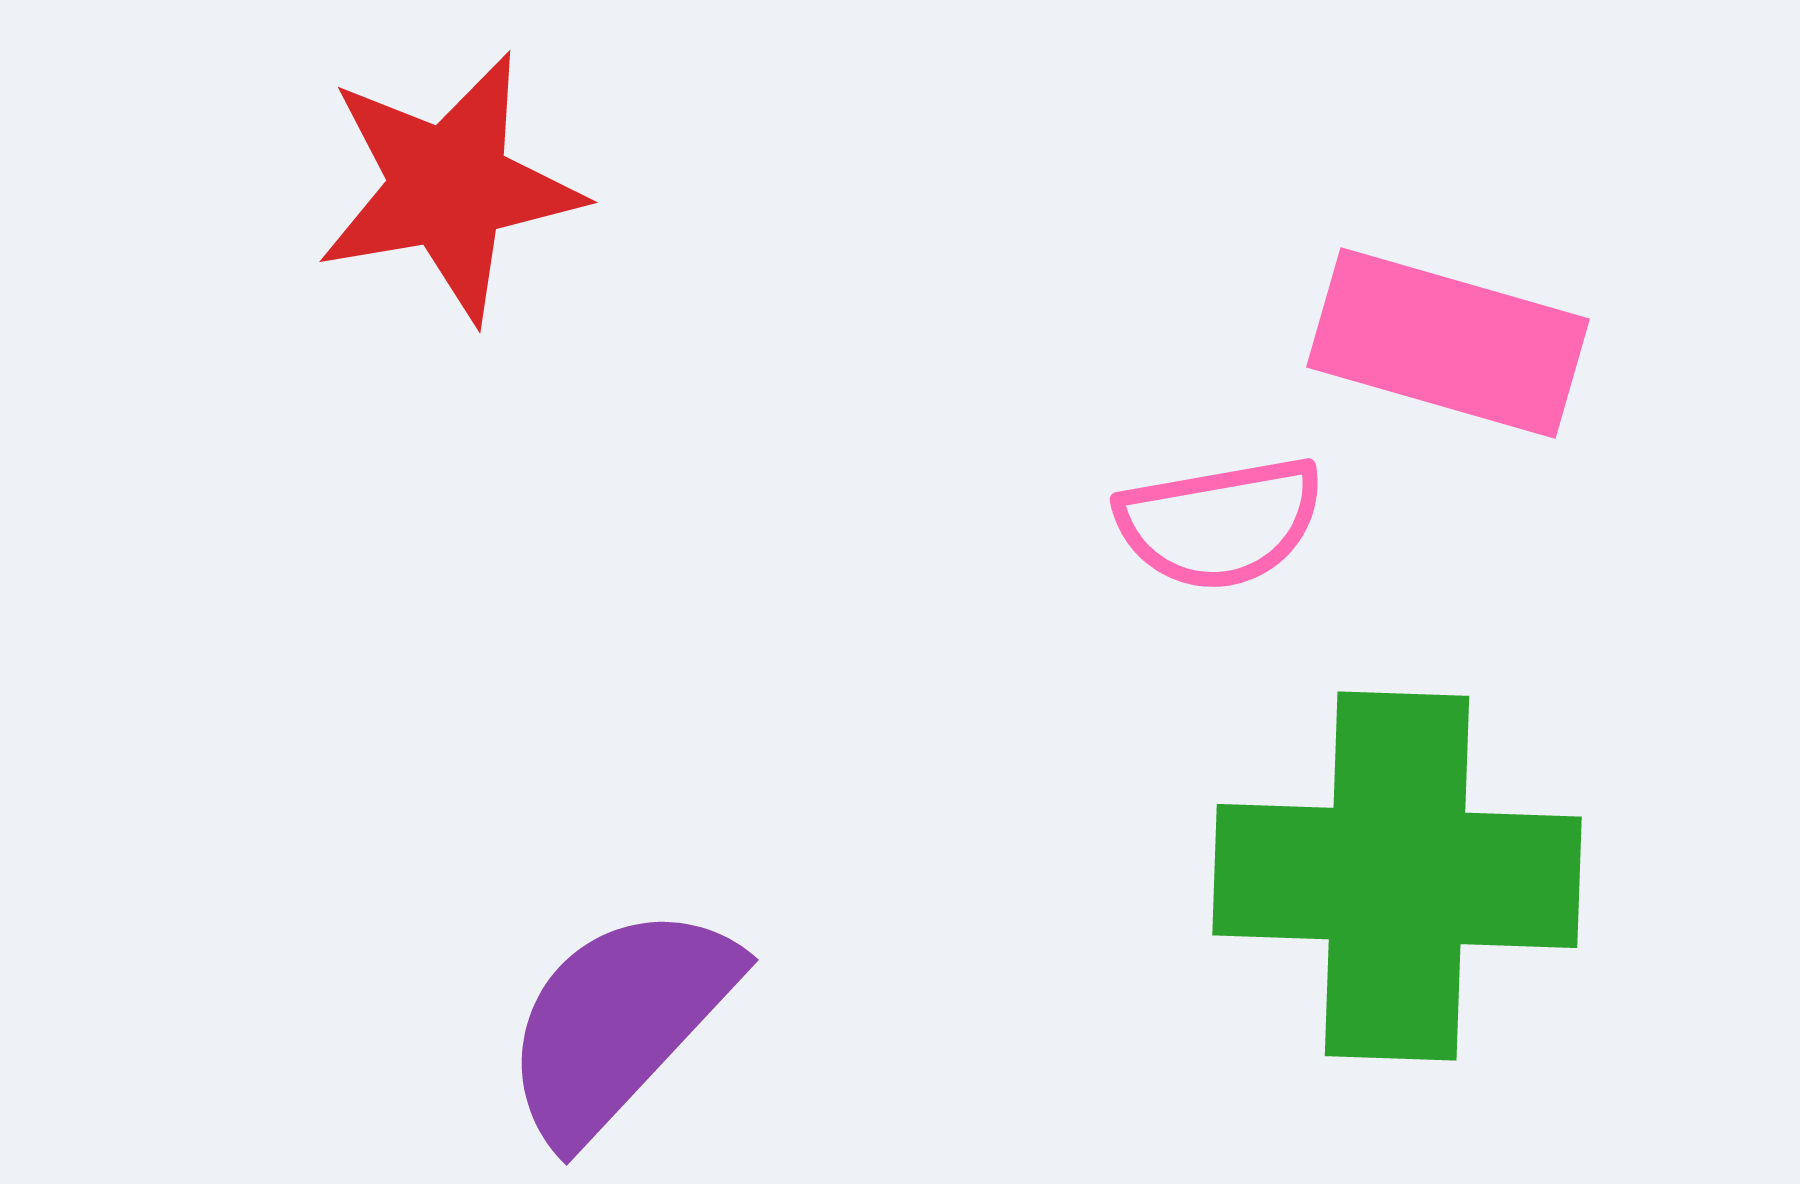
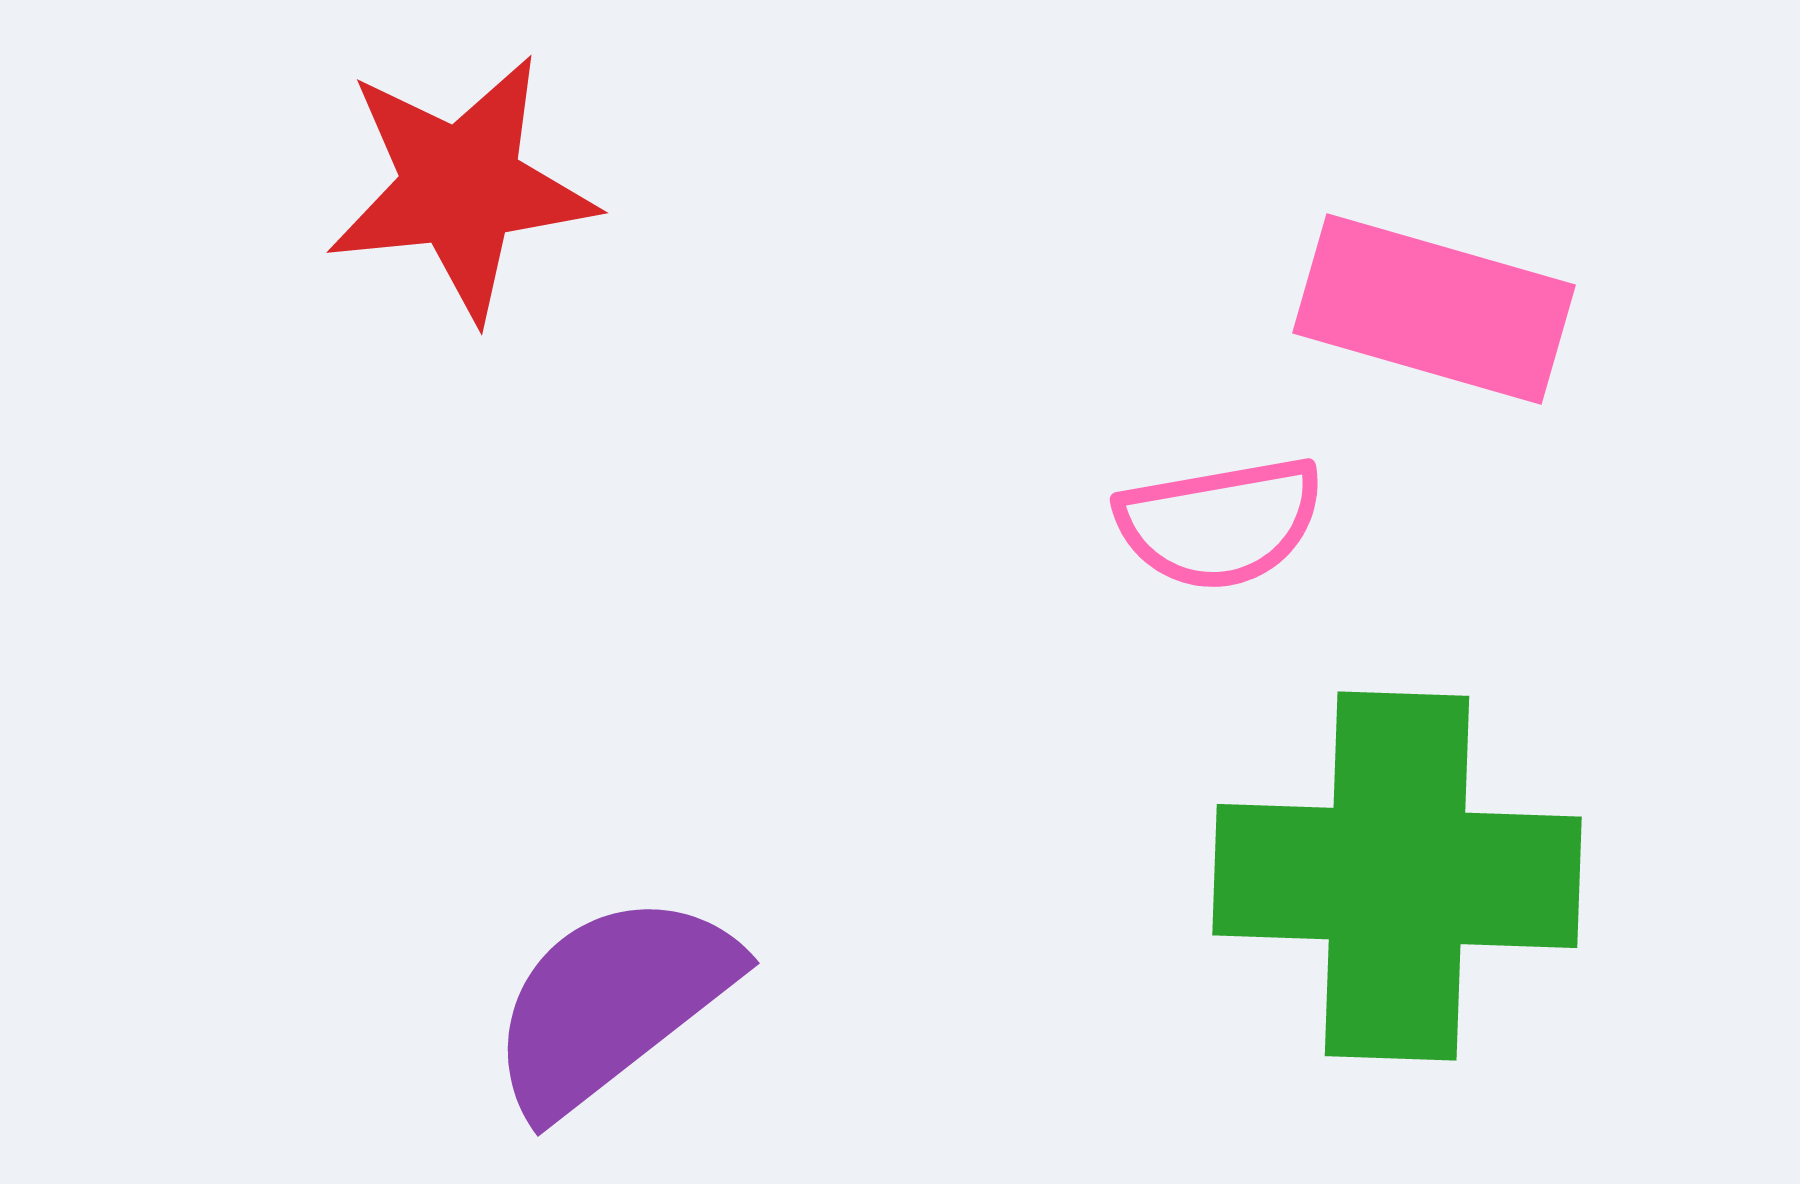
red star: moved 12 px right; rotated 4 degrees clockwise
pink rectangle: moved 14 px left, 34 px up
purple semicircle: moved 7 px left, 19 px up; rotated 9 degrees clockwise
